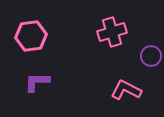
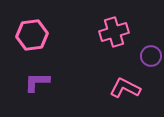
pink cross: moved 2 px right
pink hexagon: moved 1 px right, 1 px up
pink L-shape: moved 1 px left, 2 px up
